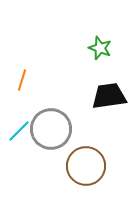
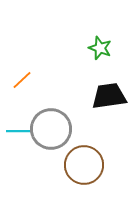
orange line: rotated 30 degrees clockwise
cyan line: rotated 45 degrees clockwise
brown circle: moved 2 px left, 1 px up
